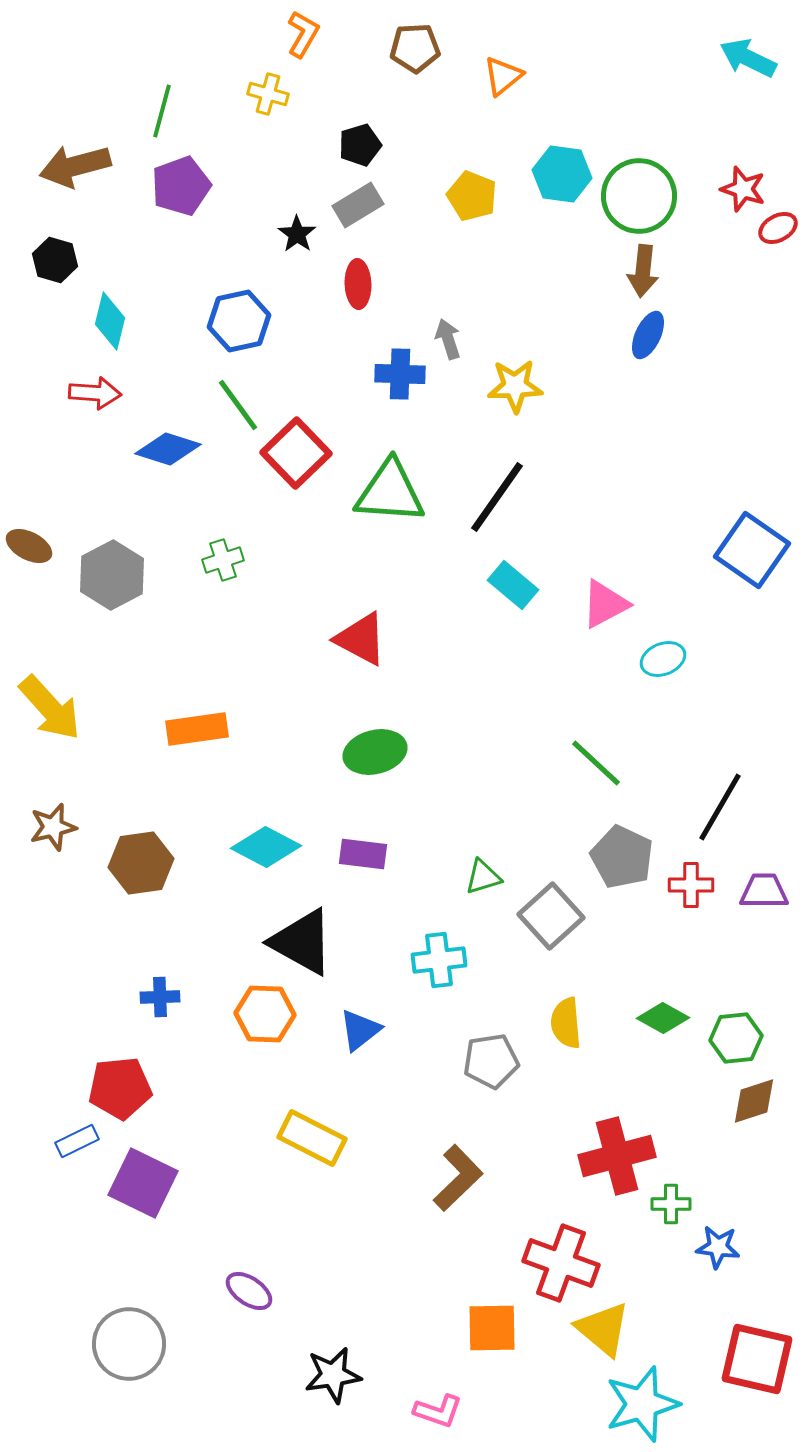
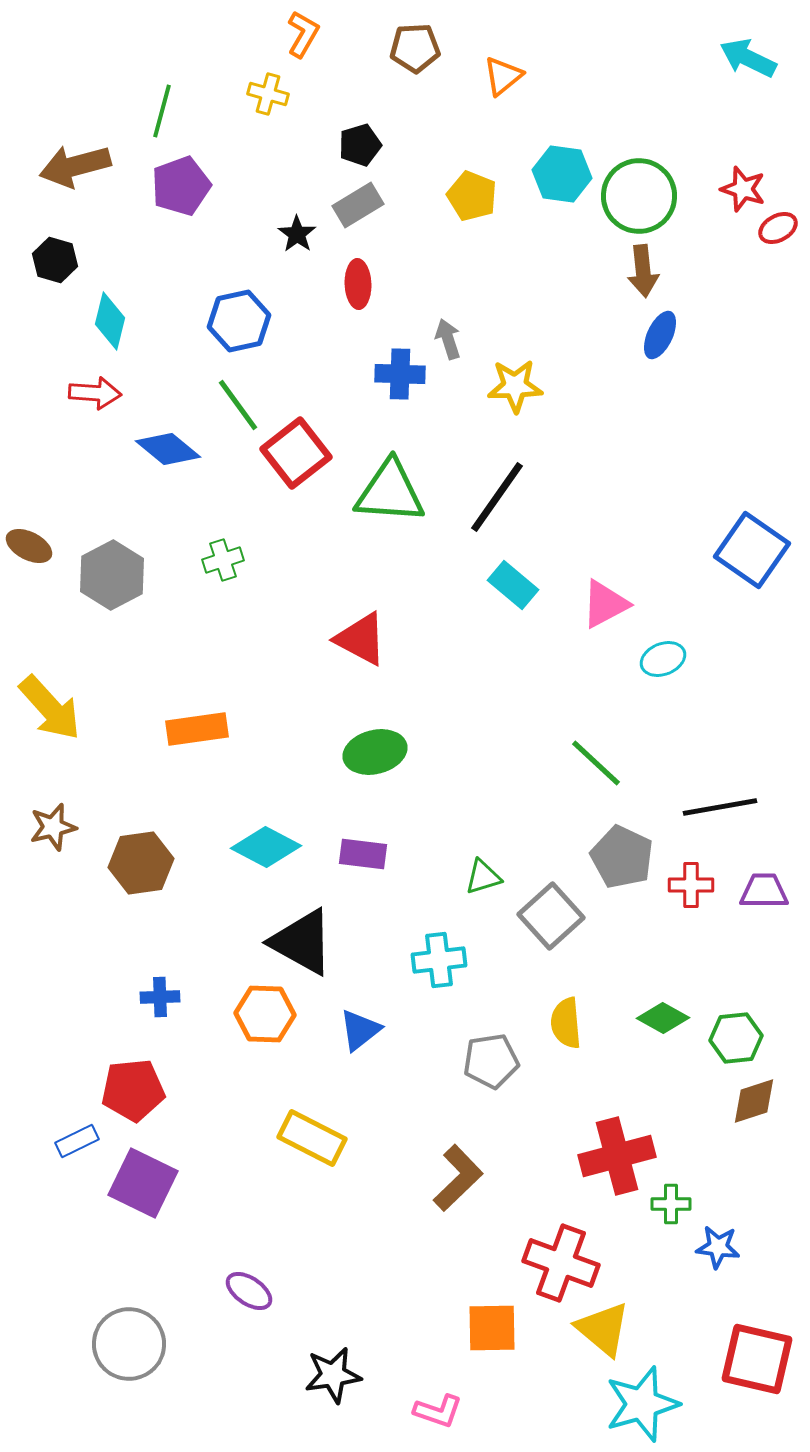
brown arrow at (643, 271): rotated 12 degrees counterclockwise
blue ellipse at (648, 335): moved 12 px right
blue diamond at (168, 449): rotated 22 degrees clockwise
red square at (296, 453): rotated 6 degrees clockwise
black line at (720, 807): rotated 50 degrees clockwise
red pentagon at (120, 1088): moved 13 px right, 2 px down
